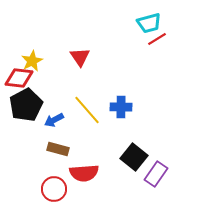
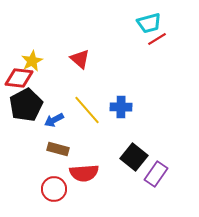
red triangle: moved 2 px down; rotated 15 degrees counterclockwise
